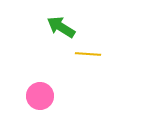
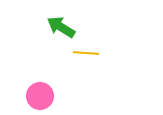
yellow line: moved 2 px left, 1 px up
